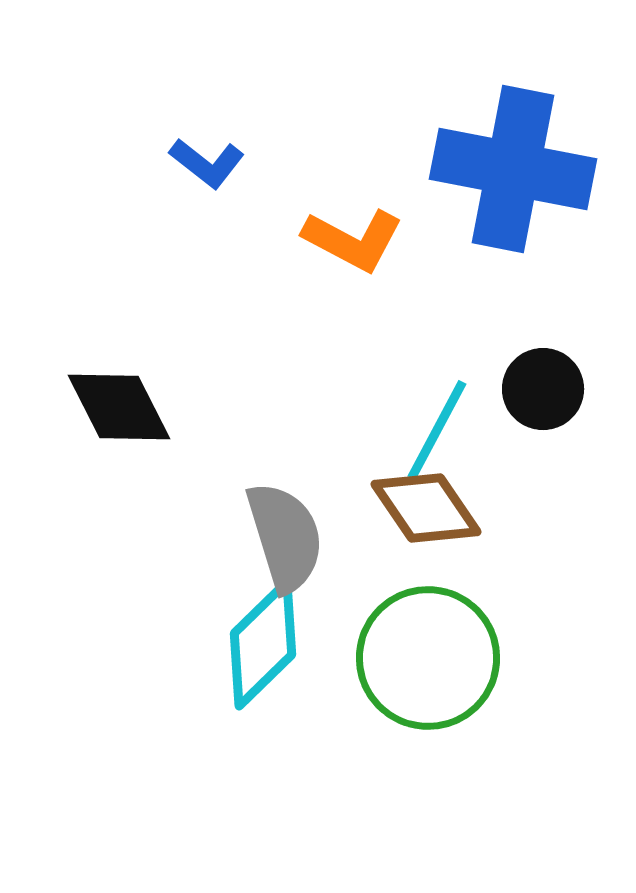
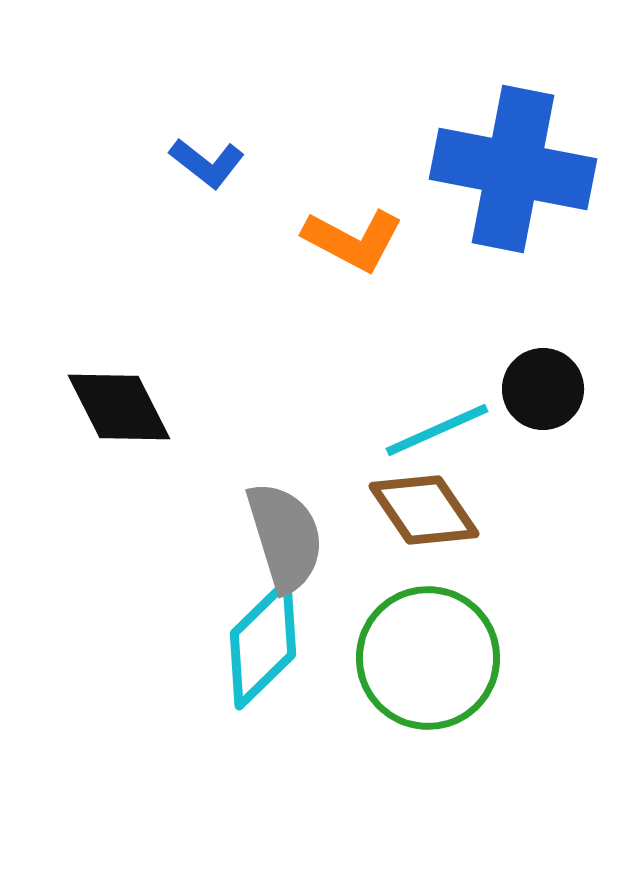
cyan line: rotated 38 degrees clockwise
brown diamond: moved 2 px left, 2 px down
